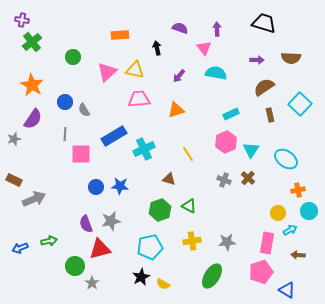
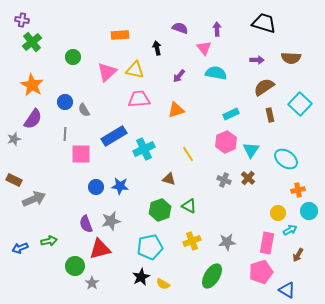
yellow cross at (192, 241): rotated 12 degrees counterclockwise
brown arrow at (298, 255): rotated 64 degrees counterclockwise
